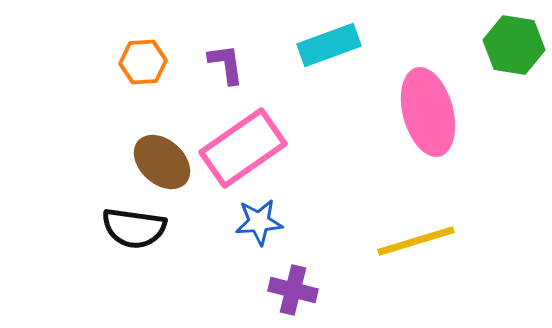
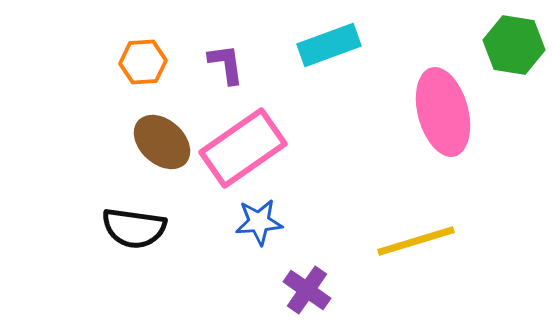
pink ellipse: moved 15 px right
brown ellipse: moved 20 px up
purple cross: moved 14 px right; rotated 21 degrees clockwise
